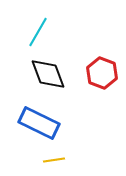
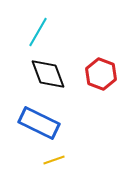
red hexagon: moved 1 px left, 1 px down
yellow line: rotated 10 degrees counterclockwise
